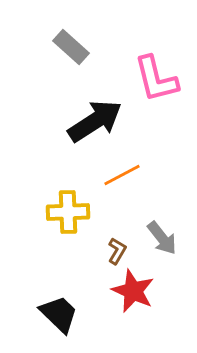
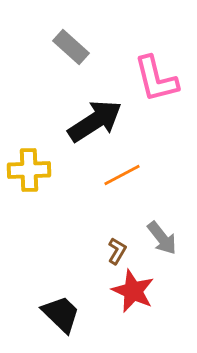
yellow cross: moved 39 px left, 42 px up
black trapezoid: moved 2 px right
